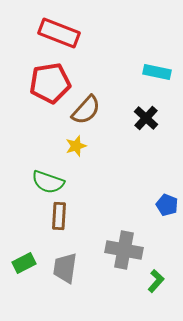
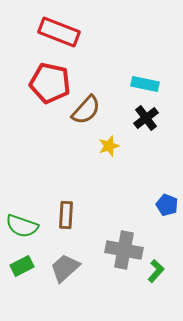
red rectangle: moved 1 px up
cyan rectangle: moved 12 px left, 12 px down
red pentagon: rotated 21 degrees clockwise
black cross: rotated 10 degrees clockwise
yellow star: moved 33 px right
green semicircle: moved 26 px left, 44 px down
brown rectangle: moved 7 px right, 1 px up
green rectangle: moved 2 px left, 3 px down
gray trapezoid: rotated 40 degrees clockwise
green L-shape: moved 10 px up
